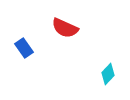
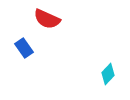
red semicircle: moved 18 px left, 9 px up
